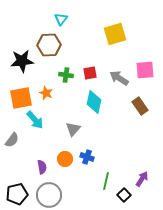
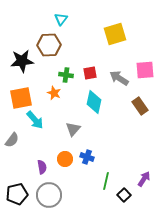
orange star: moved 8 px right
purple arrow: moved 2 px right
